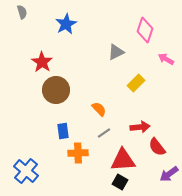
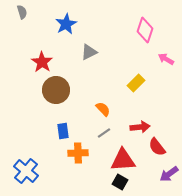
gray triangle: moved 27 px left
orange semicircle: moved 4 px right
